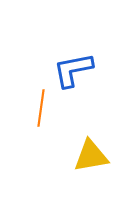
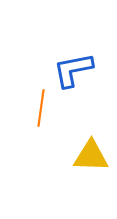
yellow triangle: rotated 12 degrees clockwise
